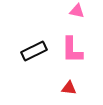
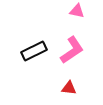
pink L-shape: rotated 124 degrees counterclockwise
